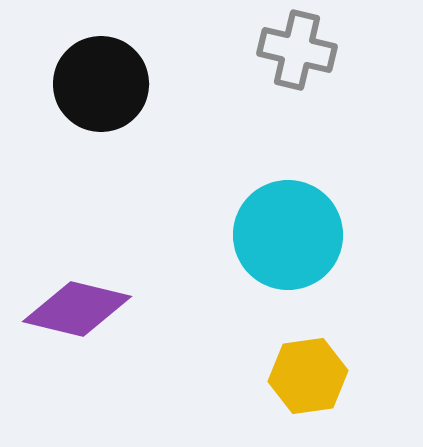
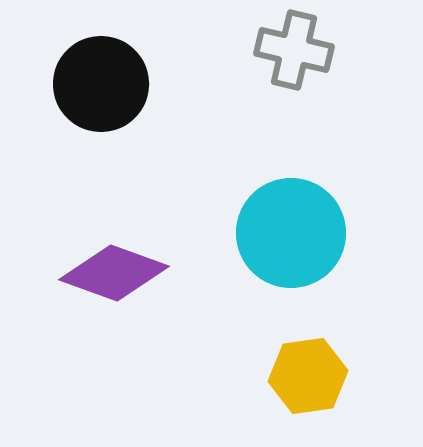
gray cross: moved 3 px left
cyan circle: moved 3 px right, 2 px up
purple diamond: moved 37 px right, 36 px up; rotated 6 degrees clockwise
